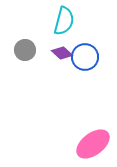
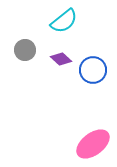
cyan semicircle: rotated 36 degrees clockwise
purple diamond: moved 1 px left, 6 px down
blue circle: moved 8 px right, 13 px down
